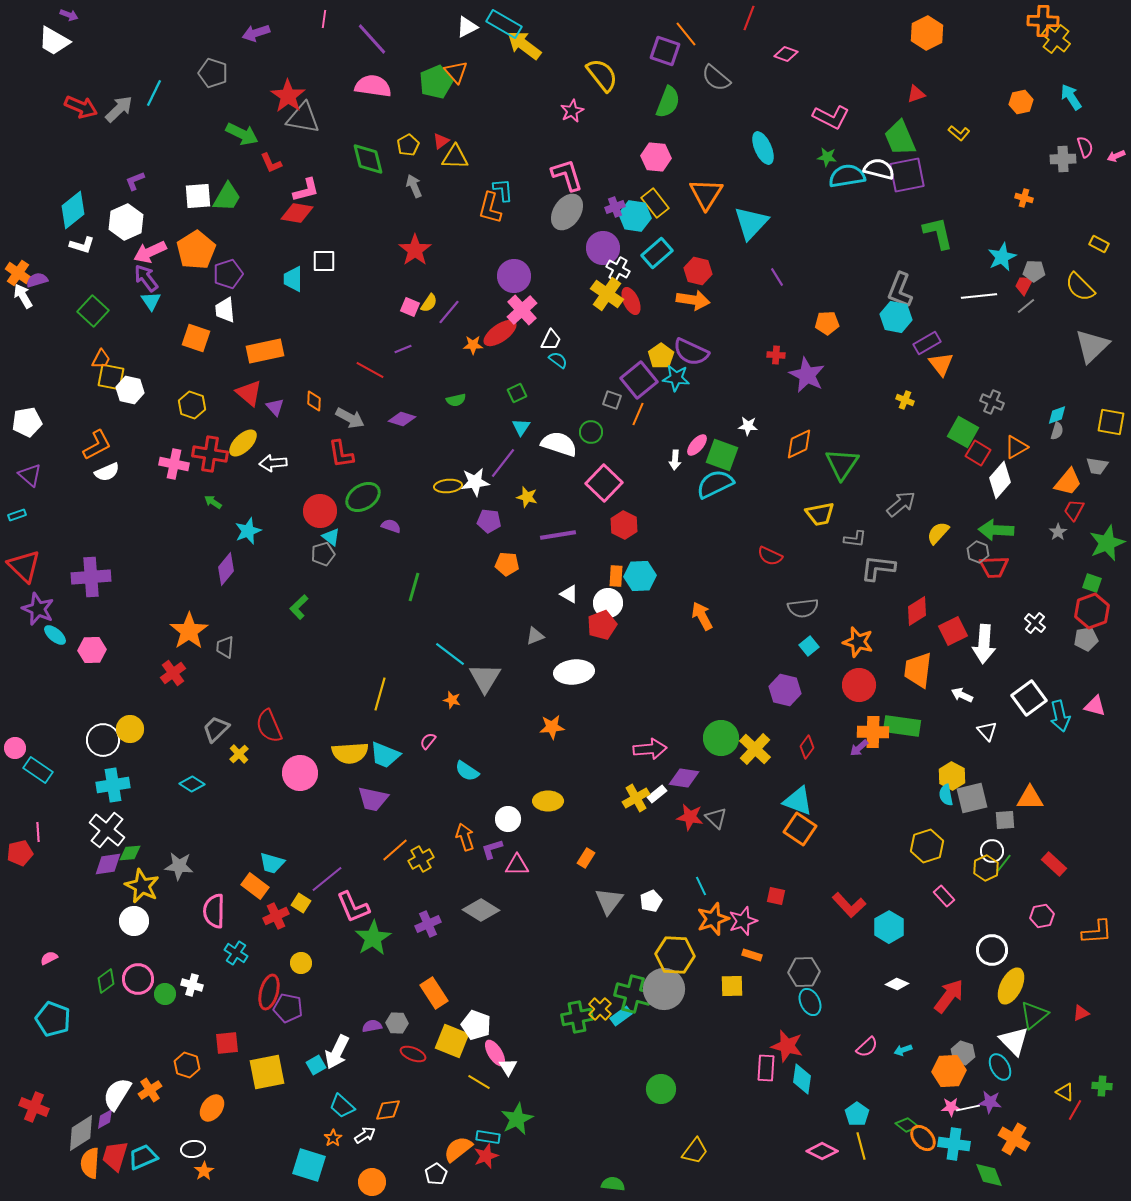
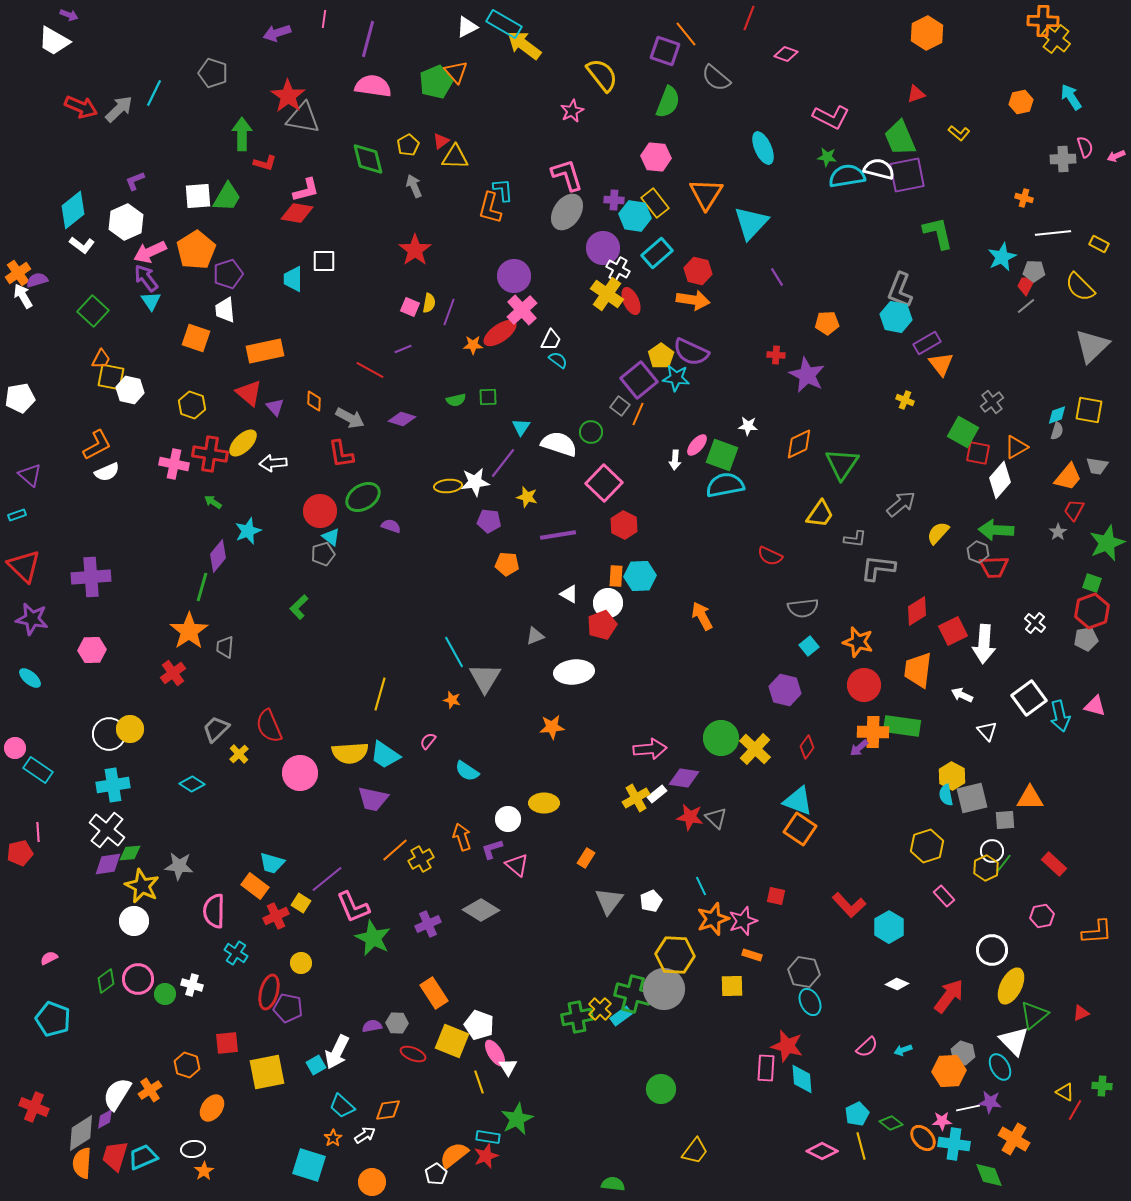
purple arrow at (256, 33): moved 21 px right
purple line at (372, 39): moved 4 px left; rotated 57 degrees clockwise
green arrow at (242, 134): rotated 116 degrees counterclockwise
red L-shape at (271, 163): moved 6 px left; rotated 50 degrees counterclockwise
purple cross at (615, 207): moved 1 px left, 7 px up; rotated 24 degrees clockwise
white L-shape at (82, 245): rotated 20 degrees clockwise
orange cross at (18, 273): rotated 20 degrees clockwise
red trapezoid at (1024, 285): moved 2 px right
white line at (979, 296): moved 74 px right, 63 px up
yellow semicircle at (429, 303): rotated 24 degrees counterclockwise
purple line at (449, 312): rotated 20 degrees counterclockwise
green square at (517, 393): moved 29 px left, 4 px down; rotated 24 degrees clockwise
gray square at (612, 400): moved 8 px right, 6 px down; rotated 18 degrees clockwise
gray cross at (992, 402): rotated 30 degrees clockwise
white pentagon at (27, 422): moved 7 px left, 24 px up
yellow square at (1111, 422): moved 22 px left, 12 px up
red square at (978, 453): rotated 20 degrees counterclockwise
orange trapezoid at (1068, 482): moved 5 px up
cyan semicircle at (715, 484): moved 10 px right, 1 px down; rotated 15 degrees clockwise
yellow trapezoid at (820, 514): rotated 44 degrees counterclockwise
purple diamond at (226, 569): moved 8 px left, 13 px up
green line at (414, 587): moved 212 px left
purple star at (38, 609): moved 6 px left, 10 px down; rotated 12 degrees counterclockwise
cyan ellipse at (55, 635): moved 25 px left, 43 px down
cyan line at (450, 654): moved 4 px right, 2 px up; rotated 24 degrees clockwise
red circle at (859, 685): moved 5 px right
white circle at (103, 740): moved 6 px right, 6 px up
cyan trapezoid at (385, 755): rotated 12 degrees clockwise
yellow ellipse at (548, 801): moved 4 px left, 2 px down
orange arrow at (465, 837): moved 3 px left
pink triangle at (517, 865): rotated 40 degrees clockwise
green star at (373, 938): rotated 15 degrees counterclockwise
gray hexagon at (804, 972): rotated 12 degrees clockwise
white pentagon at (476, 1025): moved 3 px right
cyan diamond at (802, 1079): rotated 12 degrees counterclockwise
yellow line at (479, 1082): rotated 40 degrees clockwise
pink star at (951, 1107): moved 9 px left, 14 px down
cyan pentagon at (857, 1114): rotated 10 degrees clockwise
green diamond at (907, 1125): moved 16 px left, 2 px up
orange semicircle at (458, 1149): moved 4 px left, 6 px down
orange semicircle at (90, 1163): moved 8 px left
